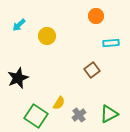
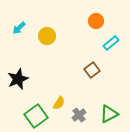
orange circle: moved 5 px down
cyan arrow: moved 3 px down
cyan rectangle: rotated 35 degrees counterclockwise
black star: moved 1 px down
green square: rotated 20 degrees clockwise
